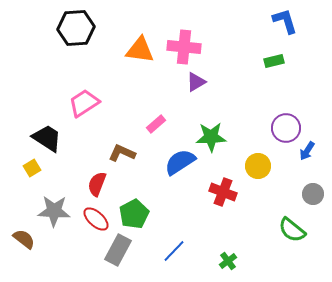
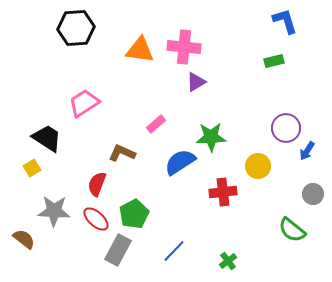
red cross: rotated 28 degrees counterclockwise
